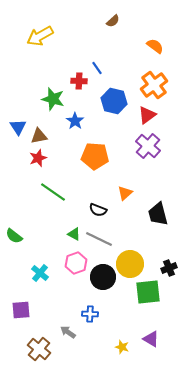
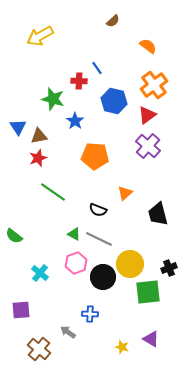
orange semicircle: moved 7 px left
